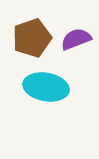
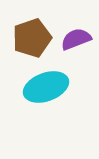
cyan ellipse: rotated 30 degrees counterclockwise
